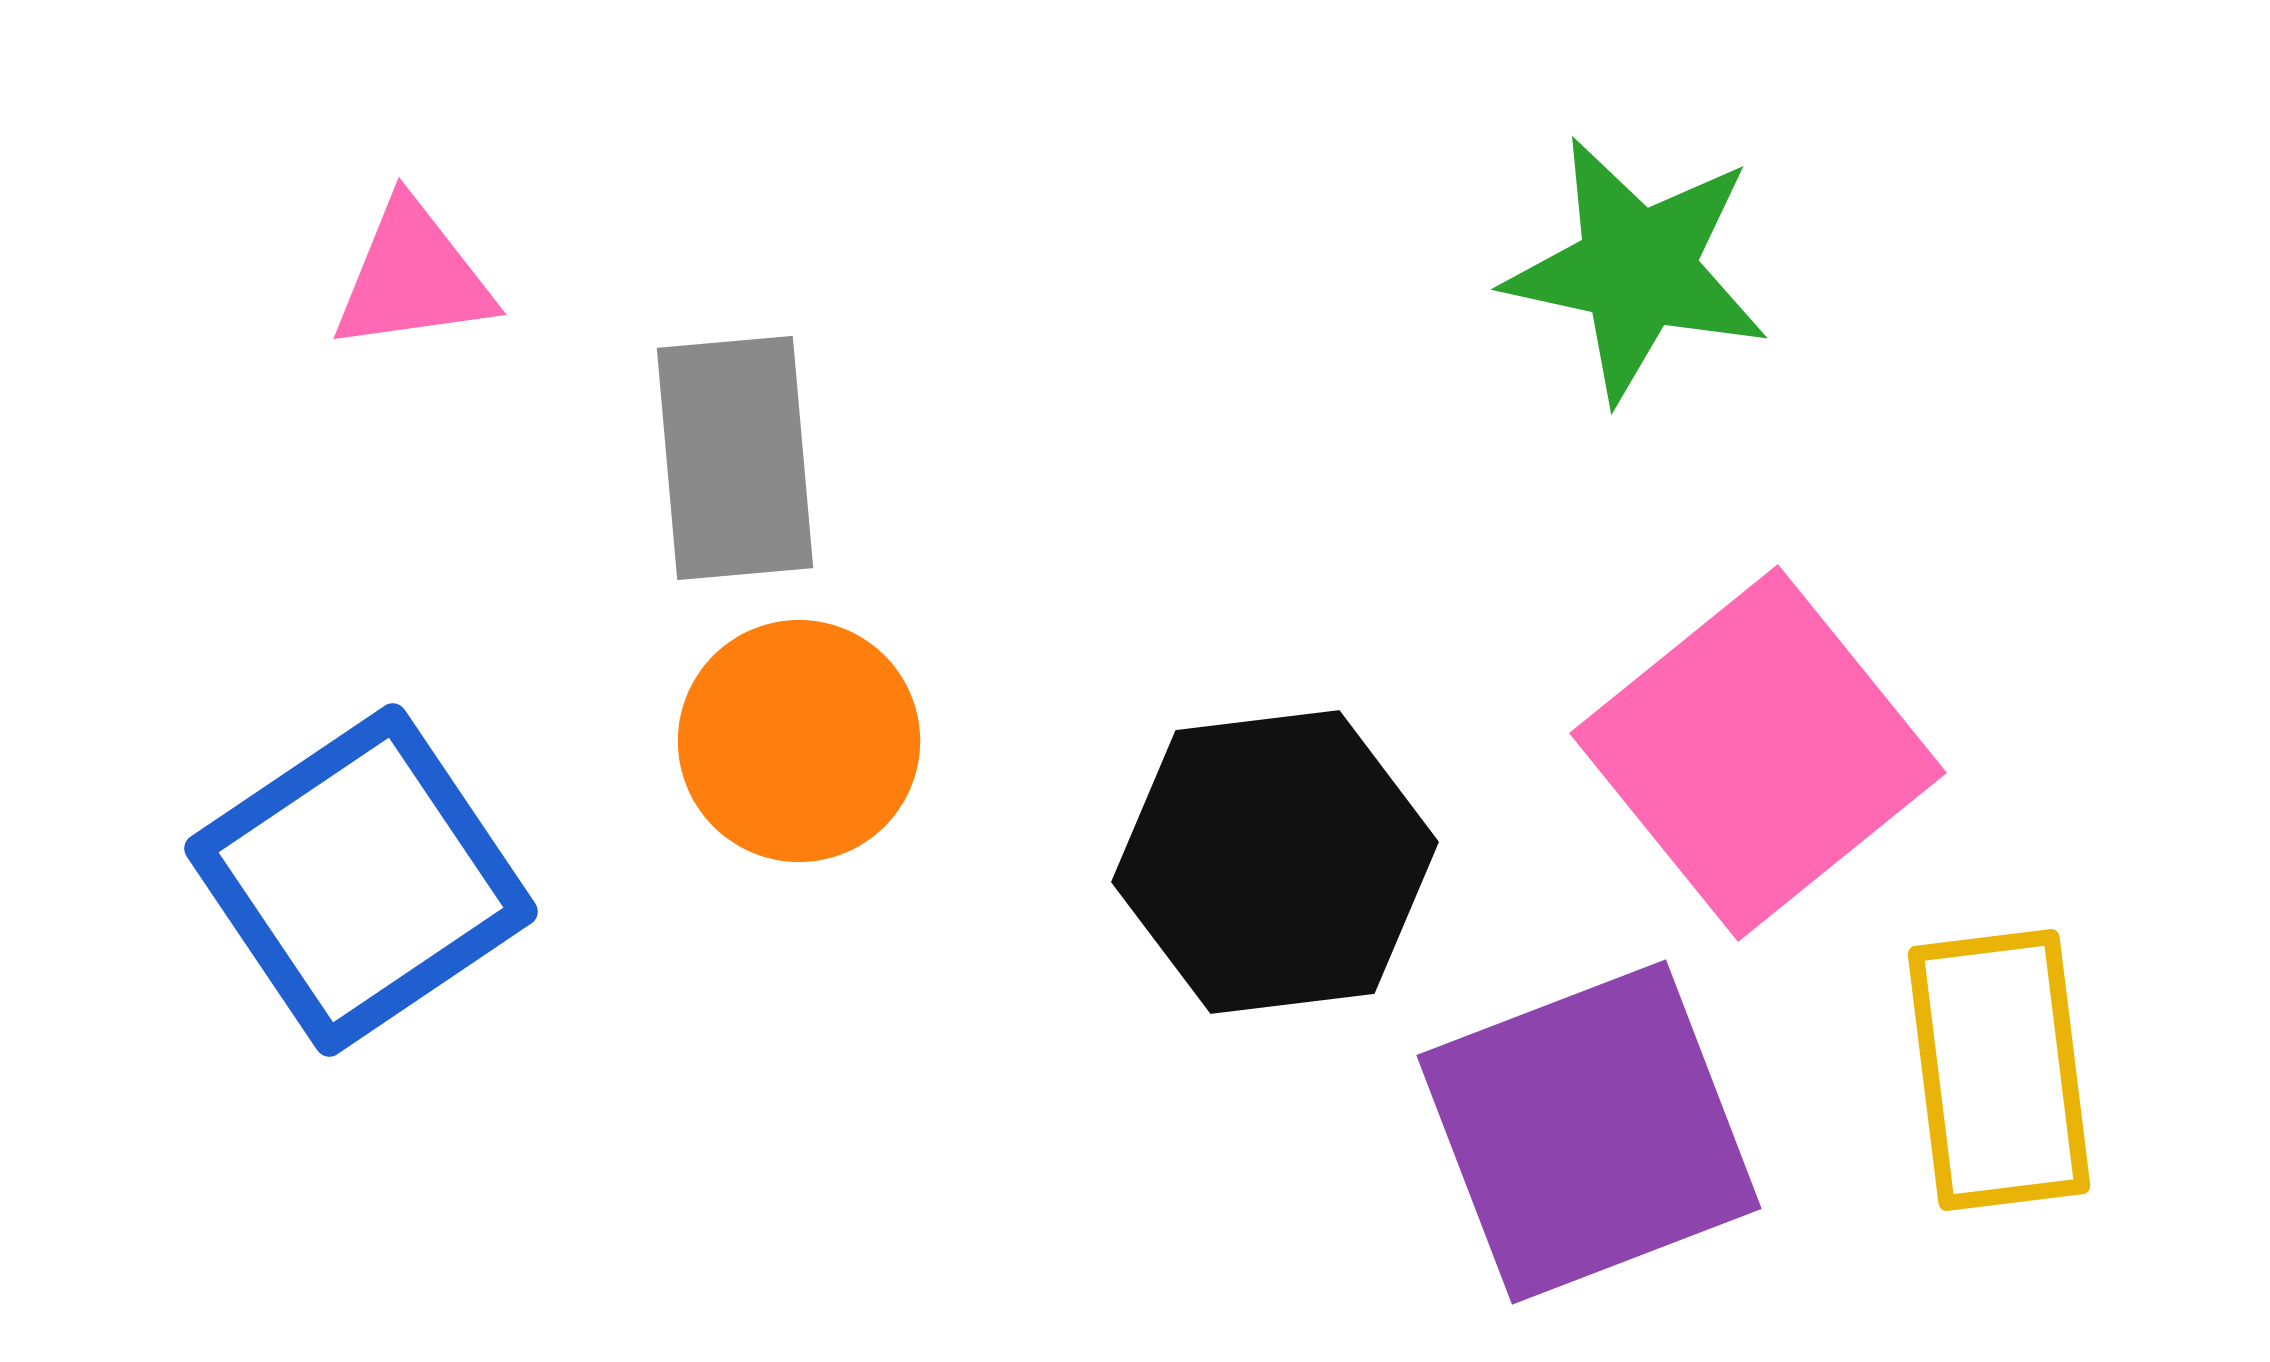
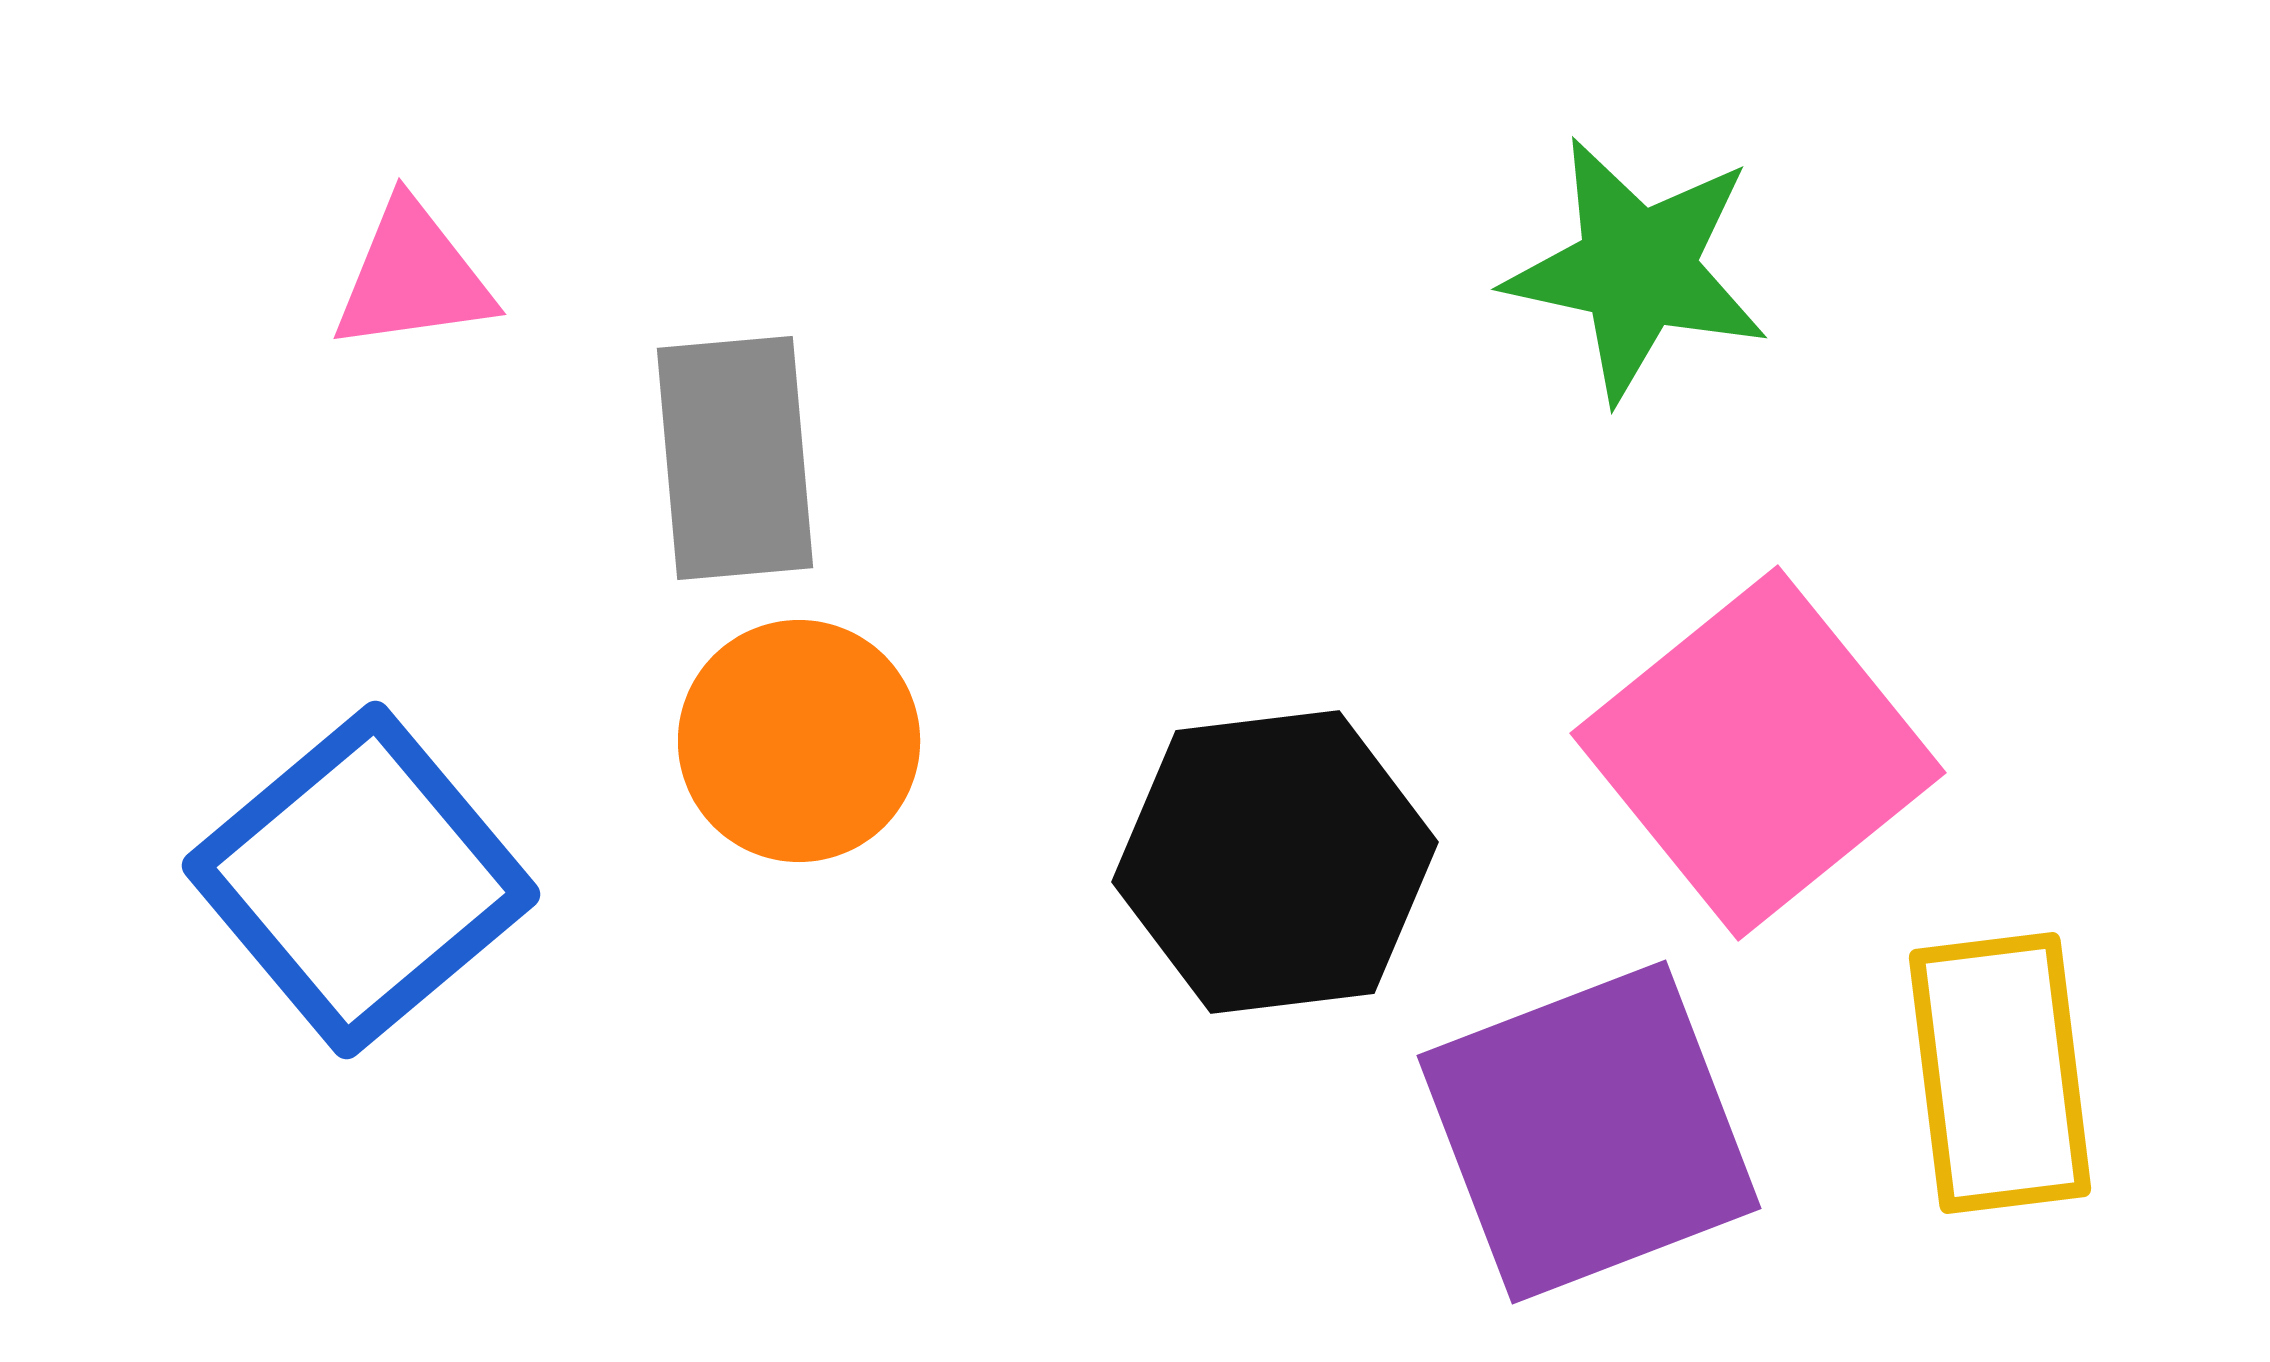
blue square: rotated 6 degrees counterclockwise
yellow rectangle: moved 1 px right, 3 px down
